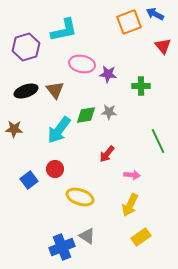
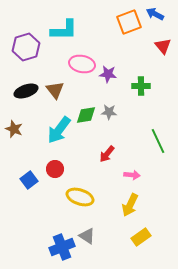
cyan L-shape: rotated 12 degrees clockwise
brown star: rotated 18 degrees clockwise
